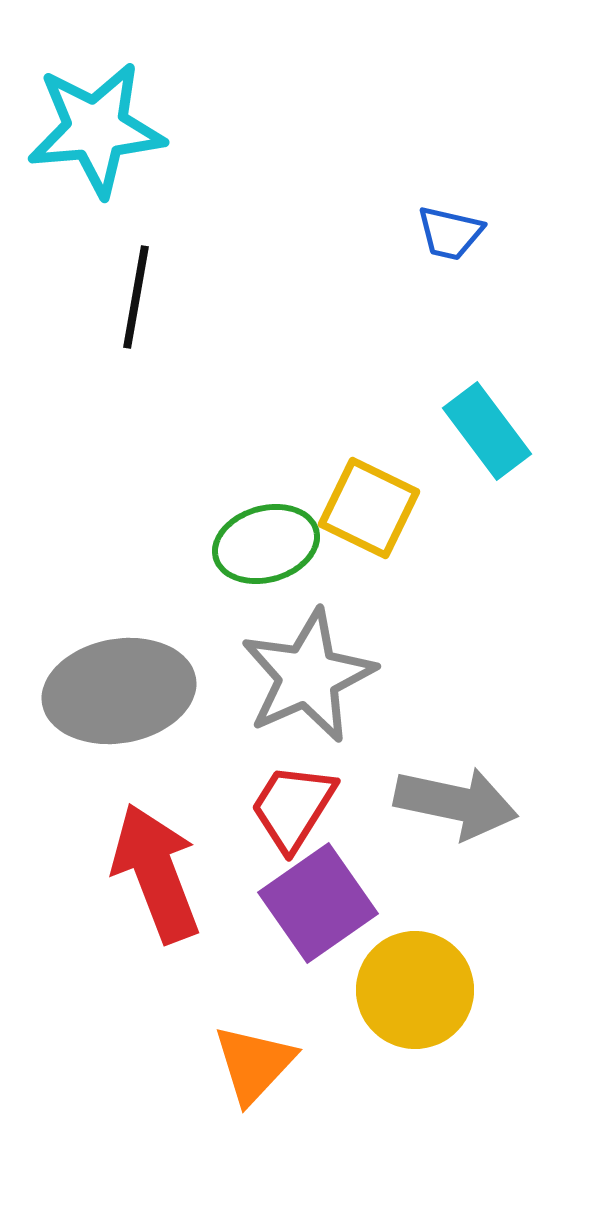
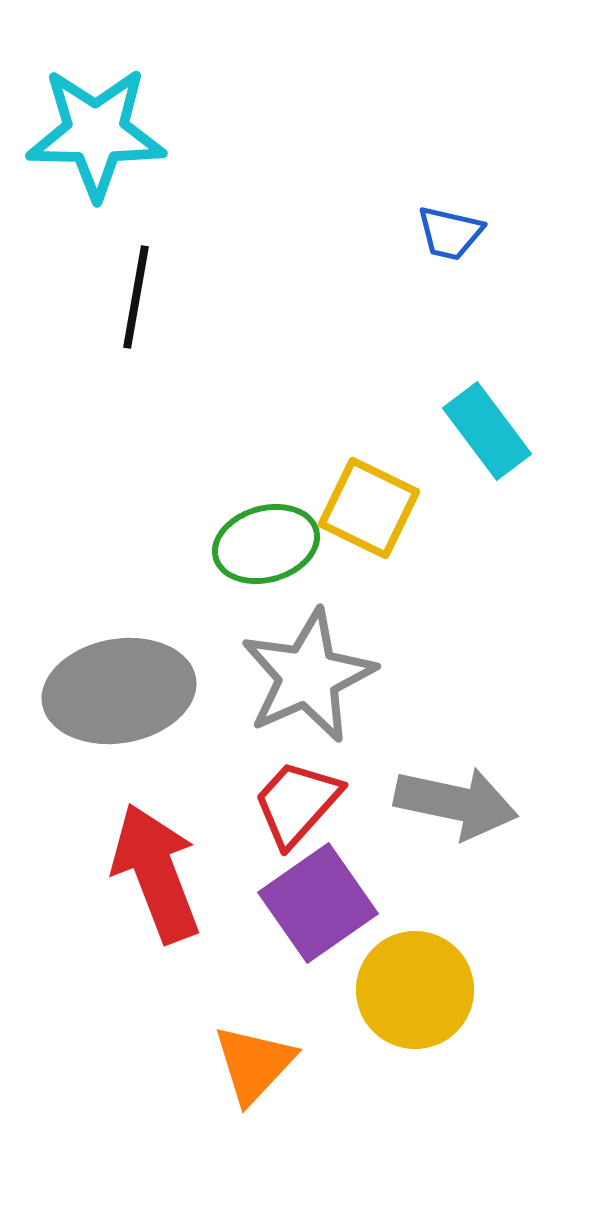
cyan star: moved 4 px down; rotated 6 degrees clockwise
red trapezoid: moved 4 px right, 4 px up; rotated 10 degrees clockwise
